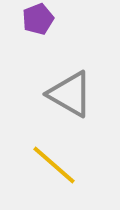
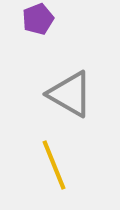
yellow line: rotated 27 degrees clockwise
